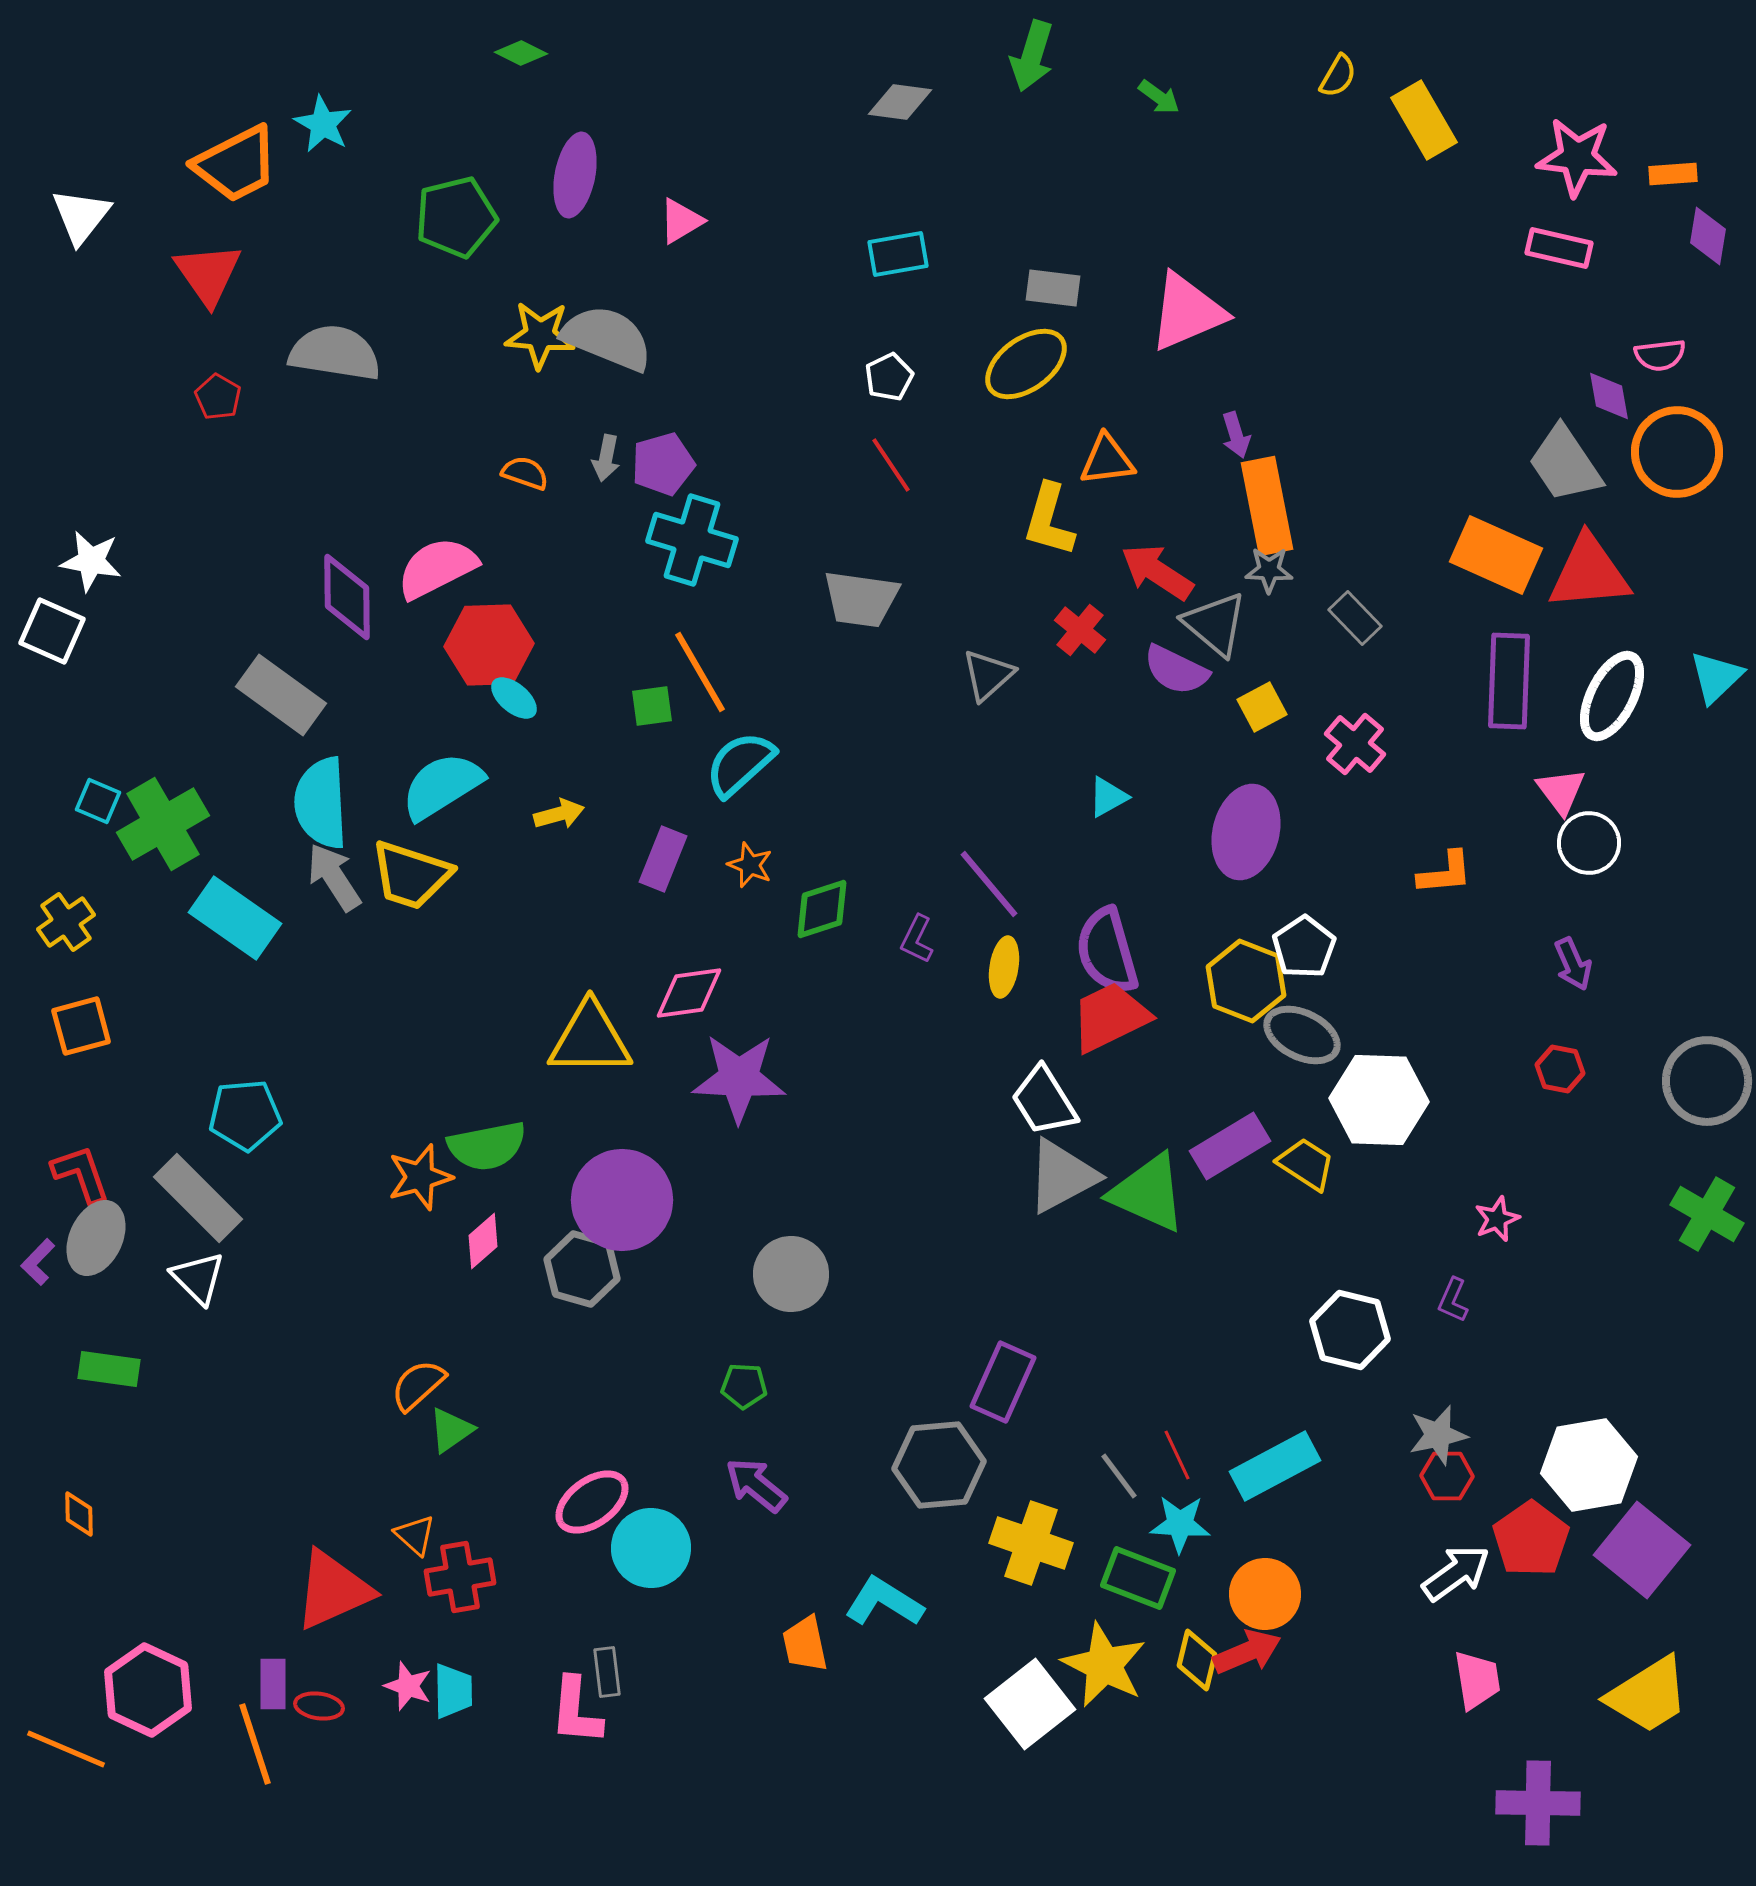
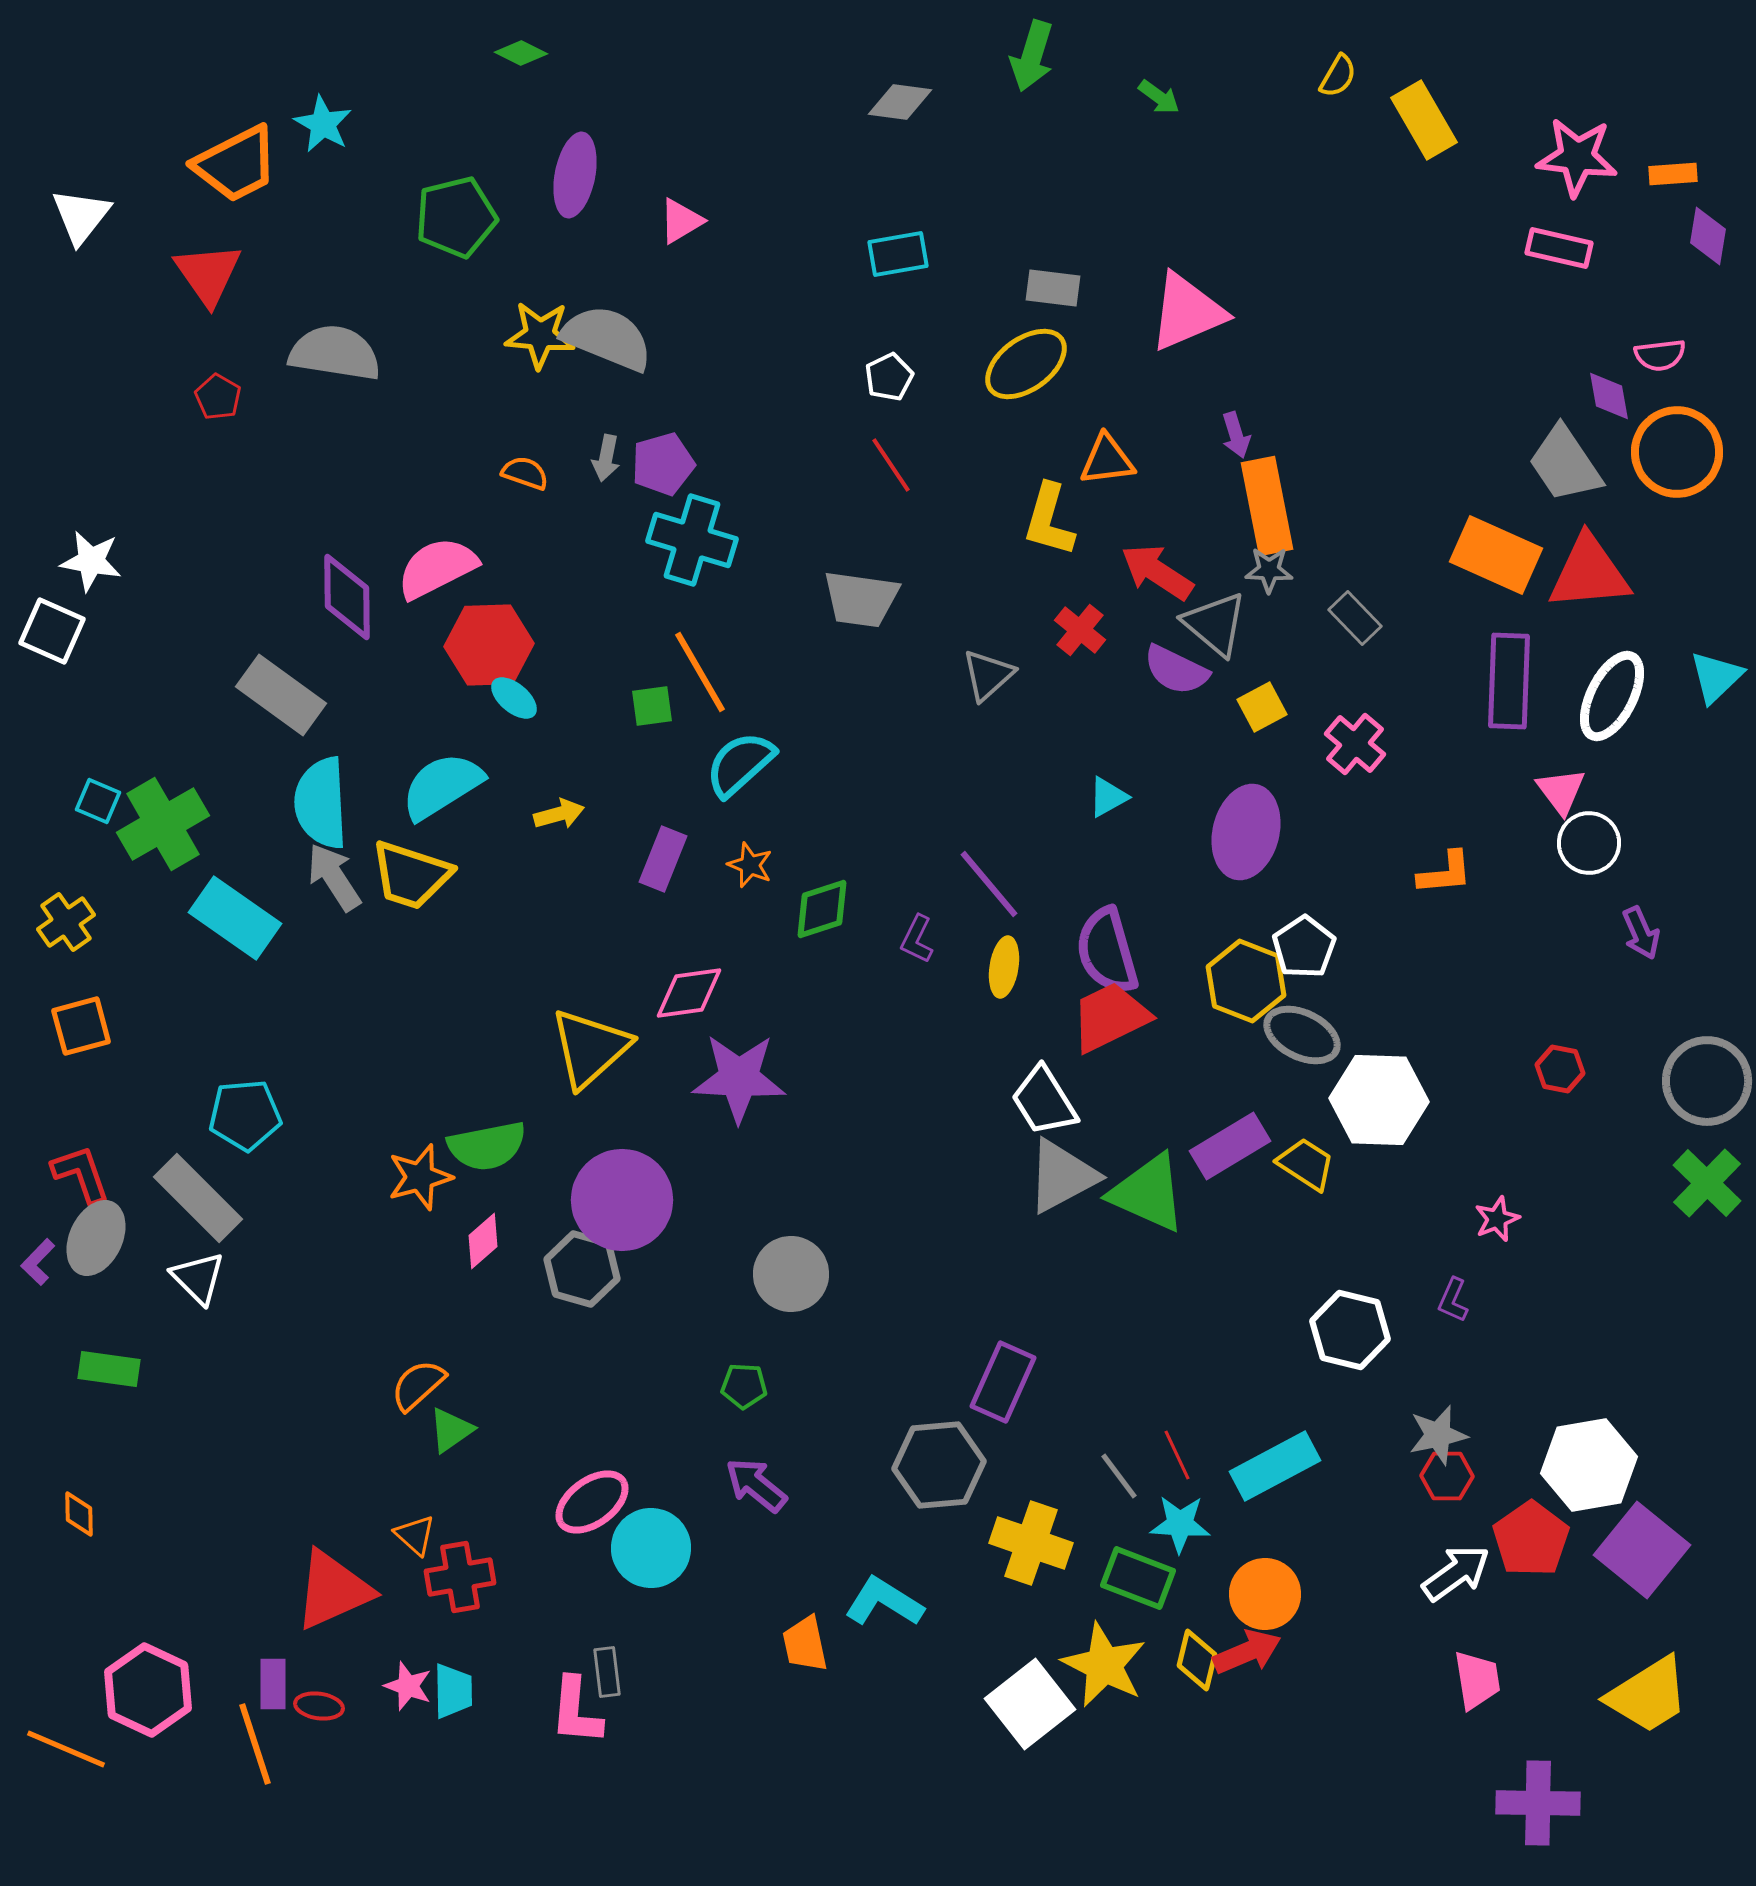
purple arrow at (1573, 964): moved 68 px right, 31 px up
yellow triangle at (590, 1039): moved 9 px down; rotated 42 degrees counterclockwise
green cross at (1707, 1214): moved 31 px up; rotated 14 degrees clockwise
